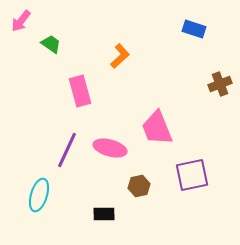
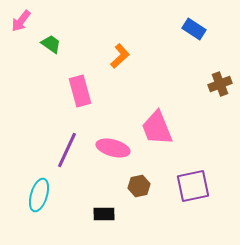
blue rectangle: rotated 15 degrees clockwise
pink ellipse: moved 3 px right
purple square: moved 1 px right, 11 px down
